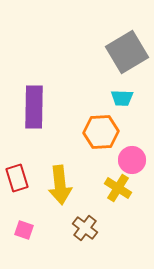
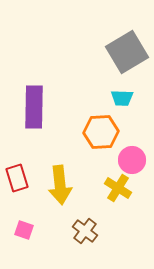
brown cross: moved 3 px down
